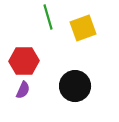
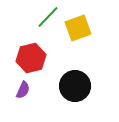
green line: rotated 60 degrees clockwise
yellow square: moved 5 px left
red hexagon: moved 7 px right, 3 px up; rotated 12 degrees counterclockwise
